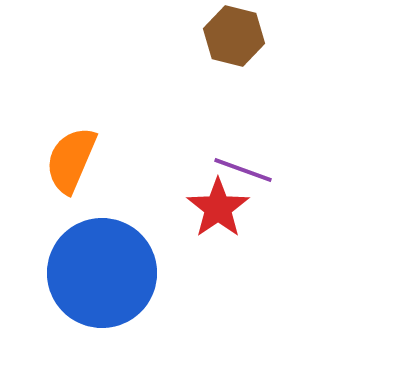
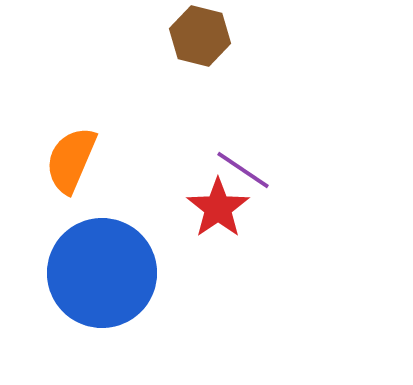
brown hexagon: moved 34 px left
purple line: rotated 14 degrees clockwise
